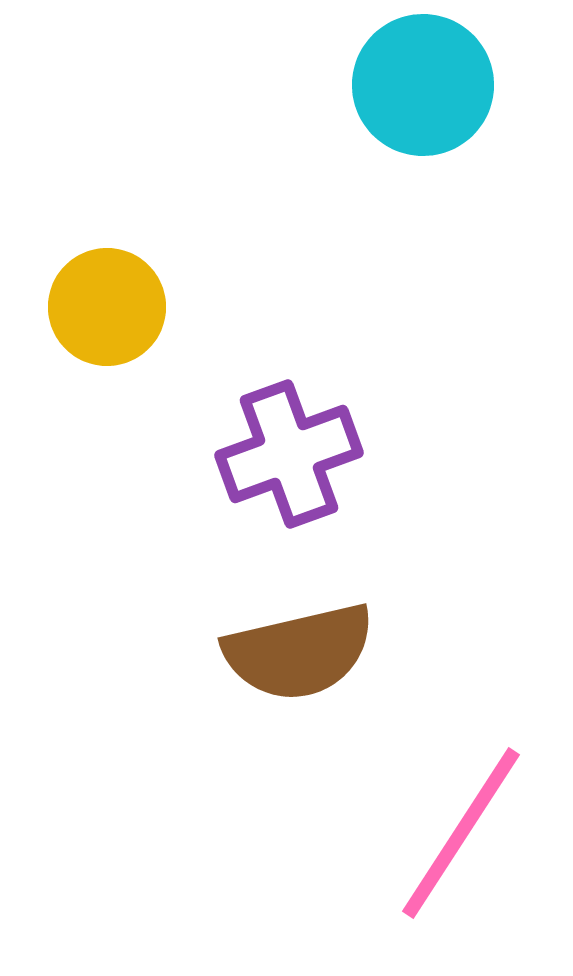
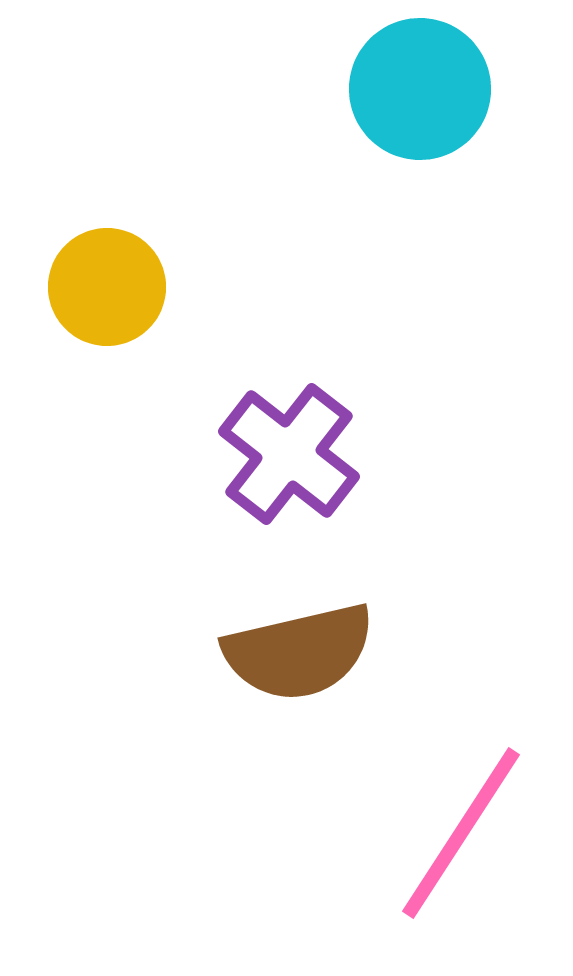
cyan circle: moved 3 px left, 4 px down
yellow circle: moved 20 px up
purple cross: rotated 32 degrees counterclockwise
